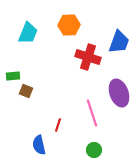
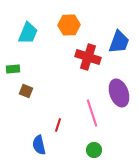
green rectangle: moved 7 px up
